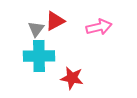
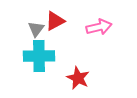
red star: moved 6 px right; rotated 15 degrees clockwise
